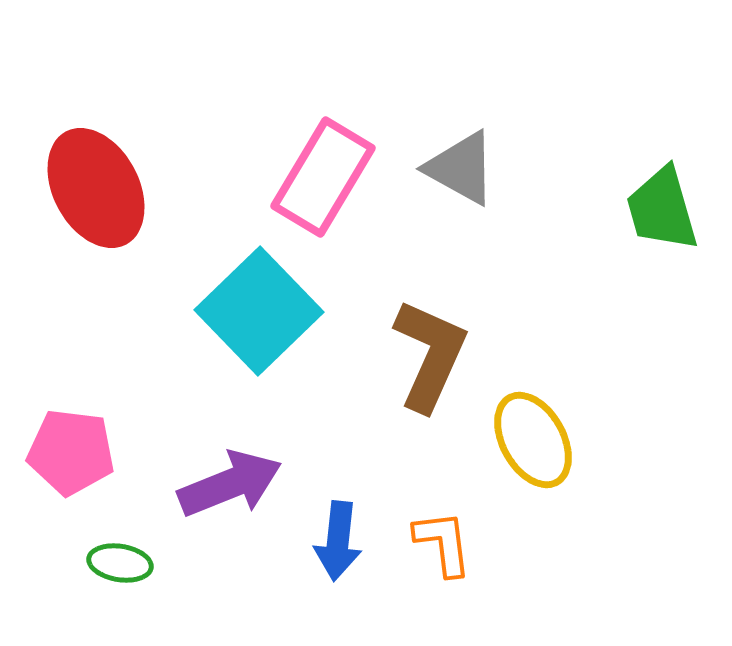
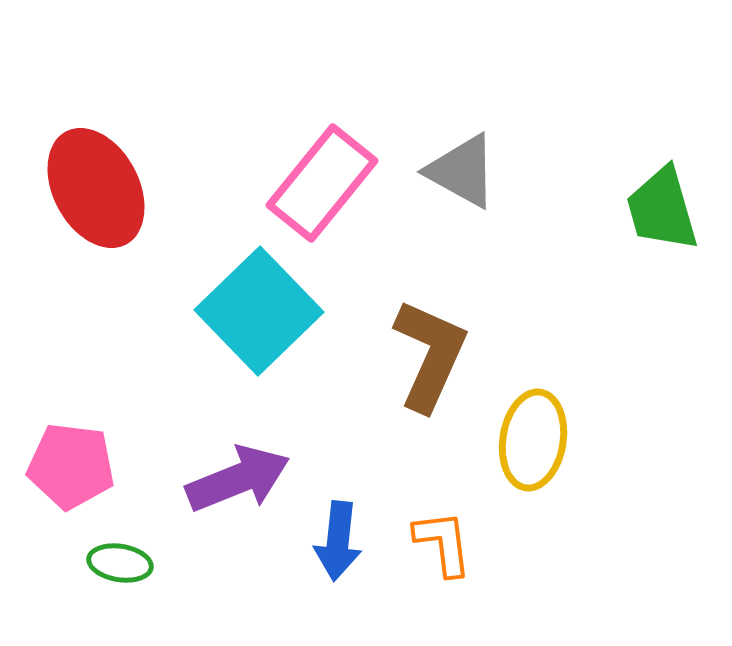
gray triangle: moved 1 px right, 3 px down
pink rectangle: moved 1 px left, 6 px down; rotated 8 degrees clockwise
yellow ellipse: rotated 38 degrees clockwise
pink pentagon: moved 14 px down
purple arrow: moved 8 px right, 5 px up
